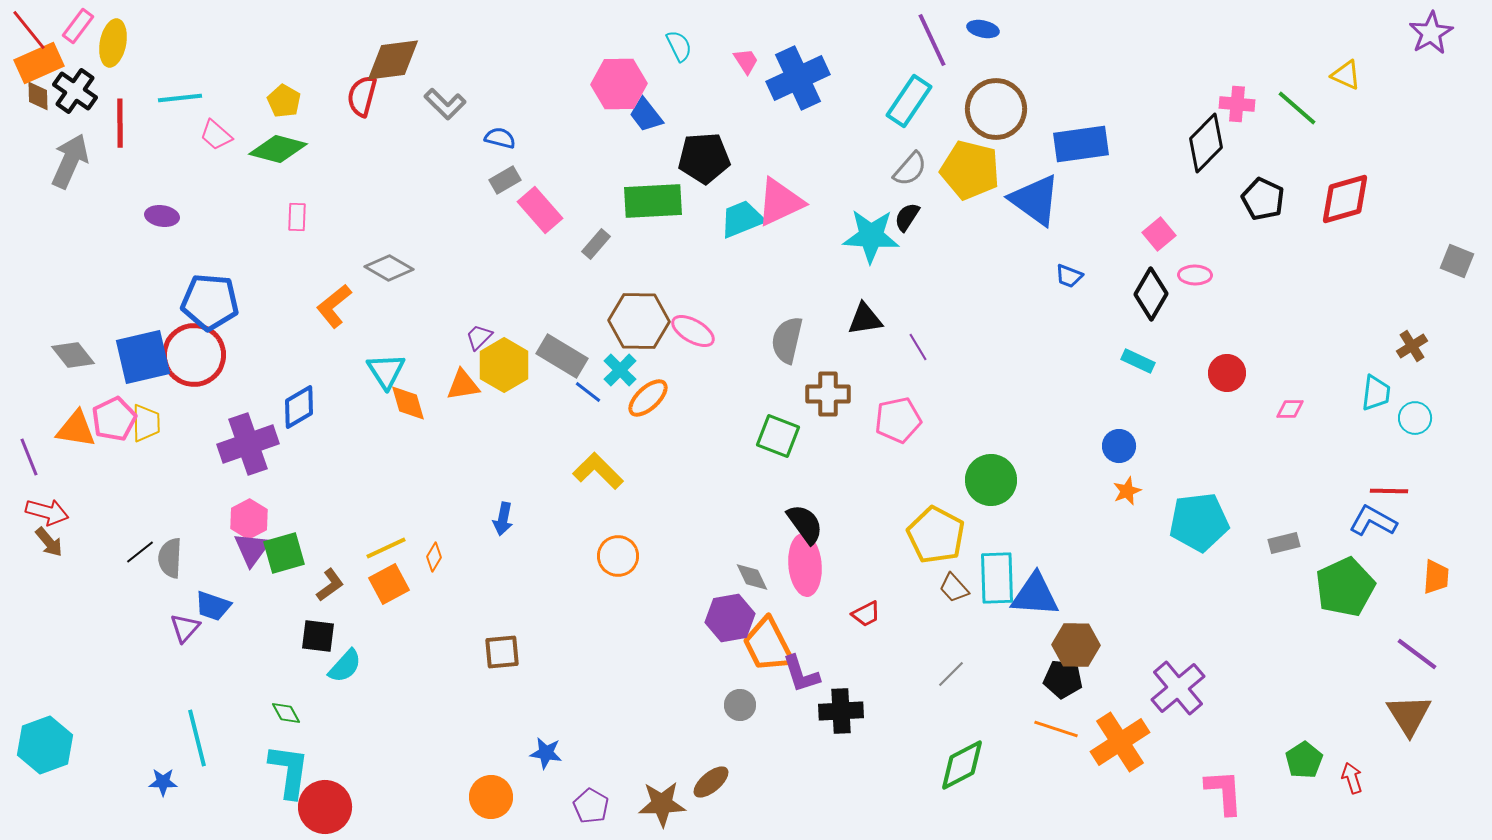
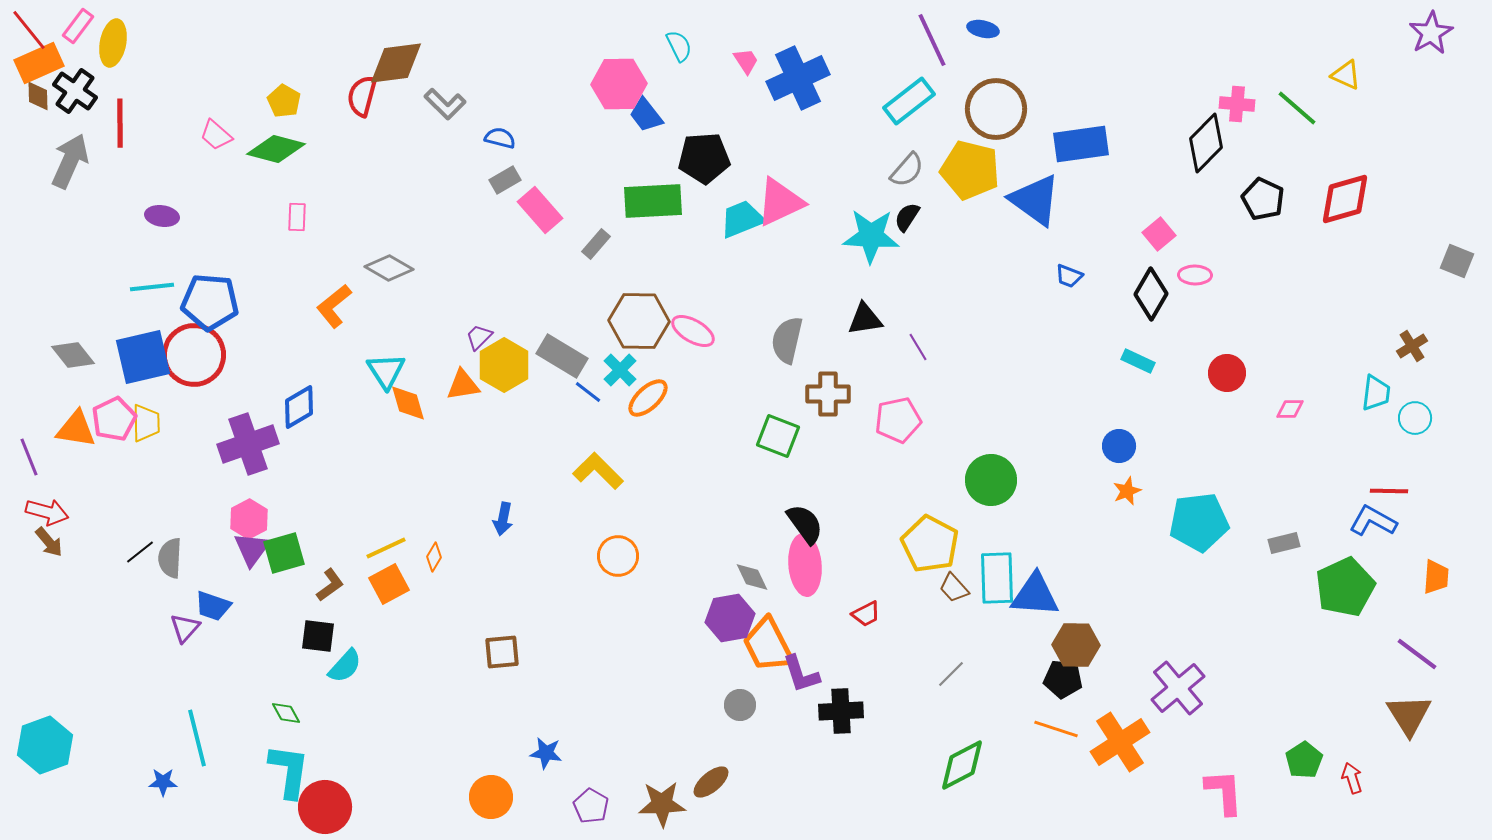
brown diamond at (393, 60): moved 3 px right, 3 px down
cyan line at (180, 98): moved 28 px left, 189 px down
cyan rectangle at (909, 101): rotated 18 degrees clockwise
green diamond at (278, 149): moved 2 px left
gray semicircle at (910, 169): moved 3 px left, 1 px down
yellow pentagon at (936, 535): moved 6 px left, 9 px down
